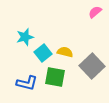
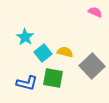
pink semicircle: rotated 64 degrees clockwise
cyan star: rotated 24 degrees counterclockwise
green square: moved 2 px left, 1 px down
